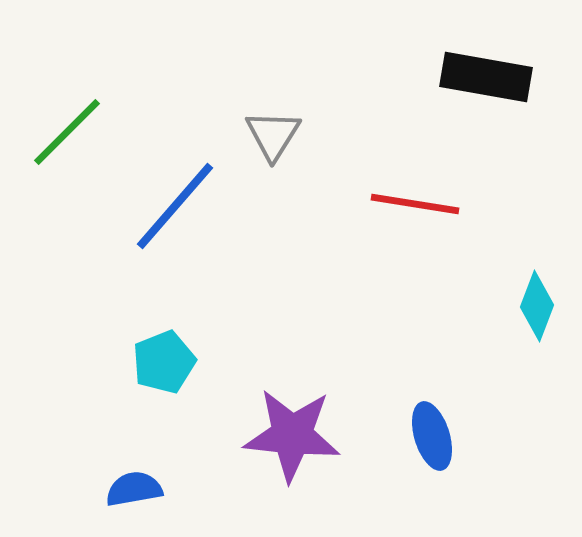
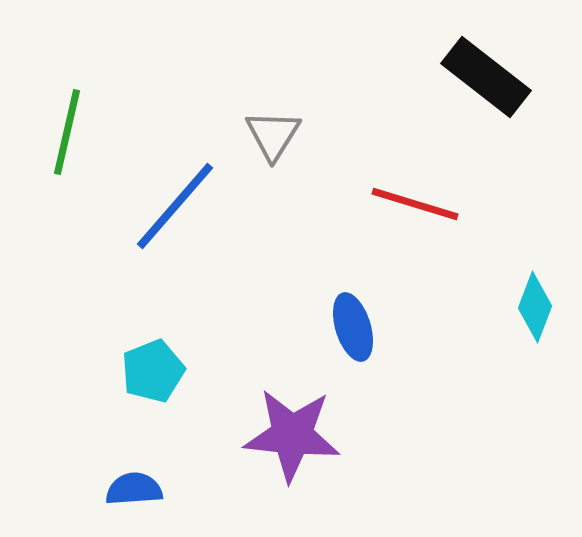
black rectangle: rotated 28 degrees clockwise
green line: rotated 32 degrees counterclockwise
red line: rotated 8 degrees clockwise
cyan diamond: moved 2 px left, 1 px down
cyan pentagon: moved 11 px left, 9 px down
blue ellipse: moved 79 px left, 109 px up
blue semicircle: rotated 6 degrees clockwise
